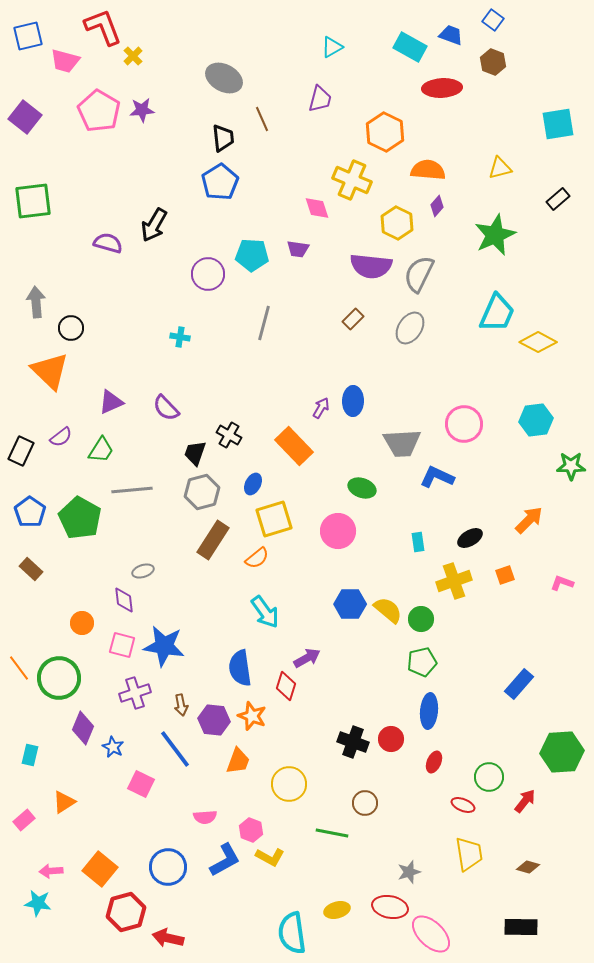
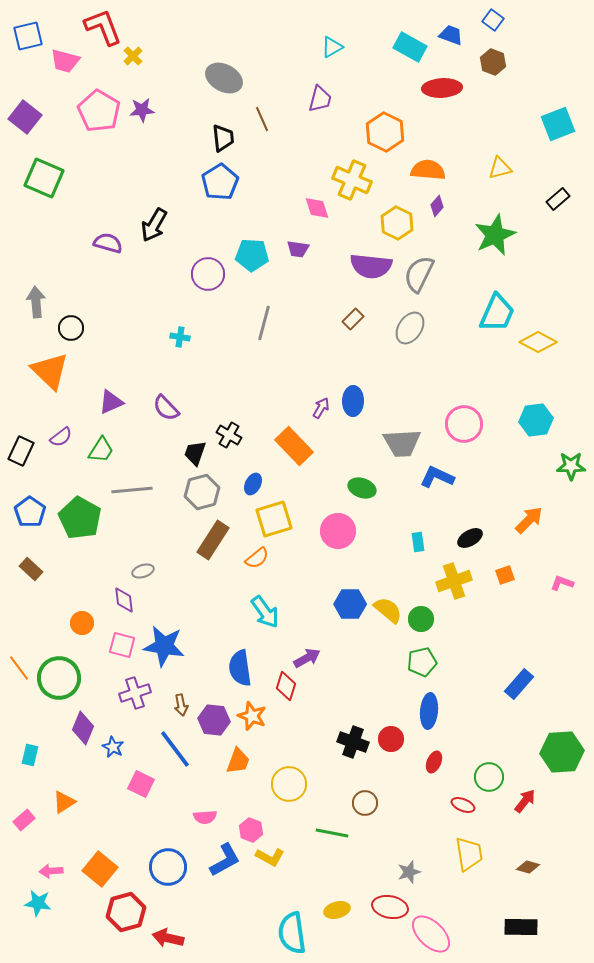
cyan square at (558, 124): rotated 12 degrees counterclockwise
green square at (33, 201): moved 11 px right, 23 px up; rotated 30 degrees clockwise
